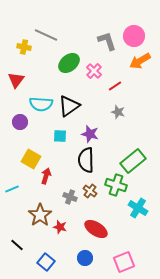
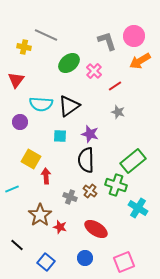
red arrow: rotated 21 degrees counterclockwise
